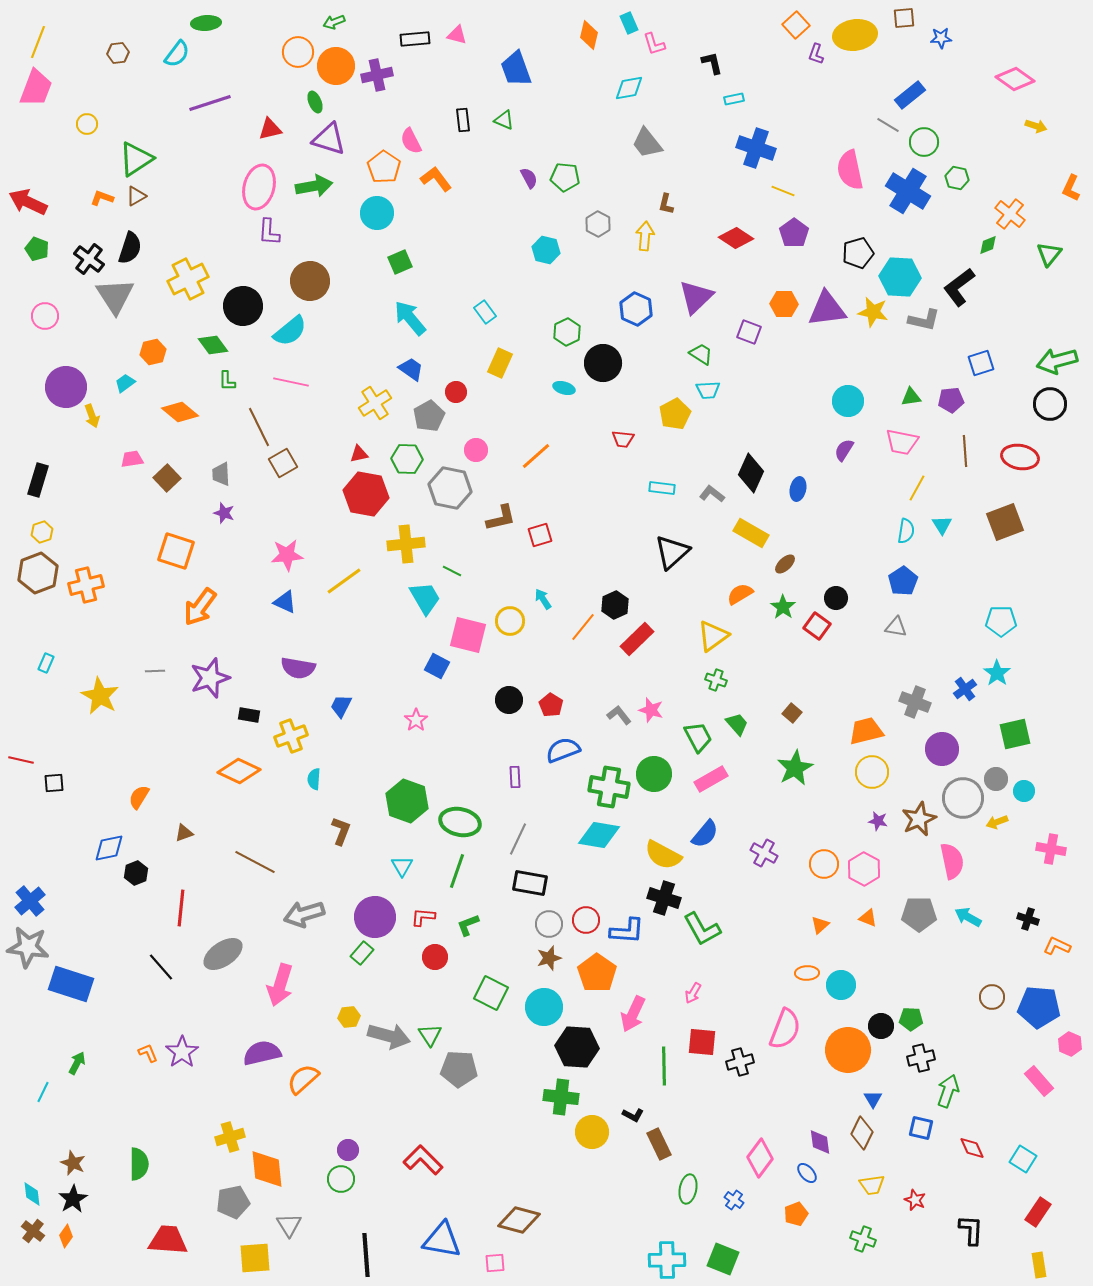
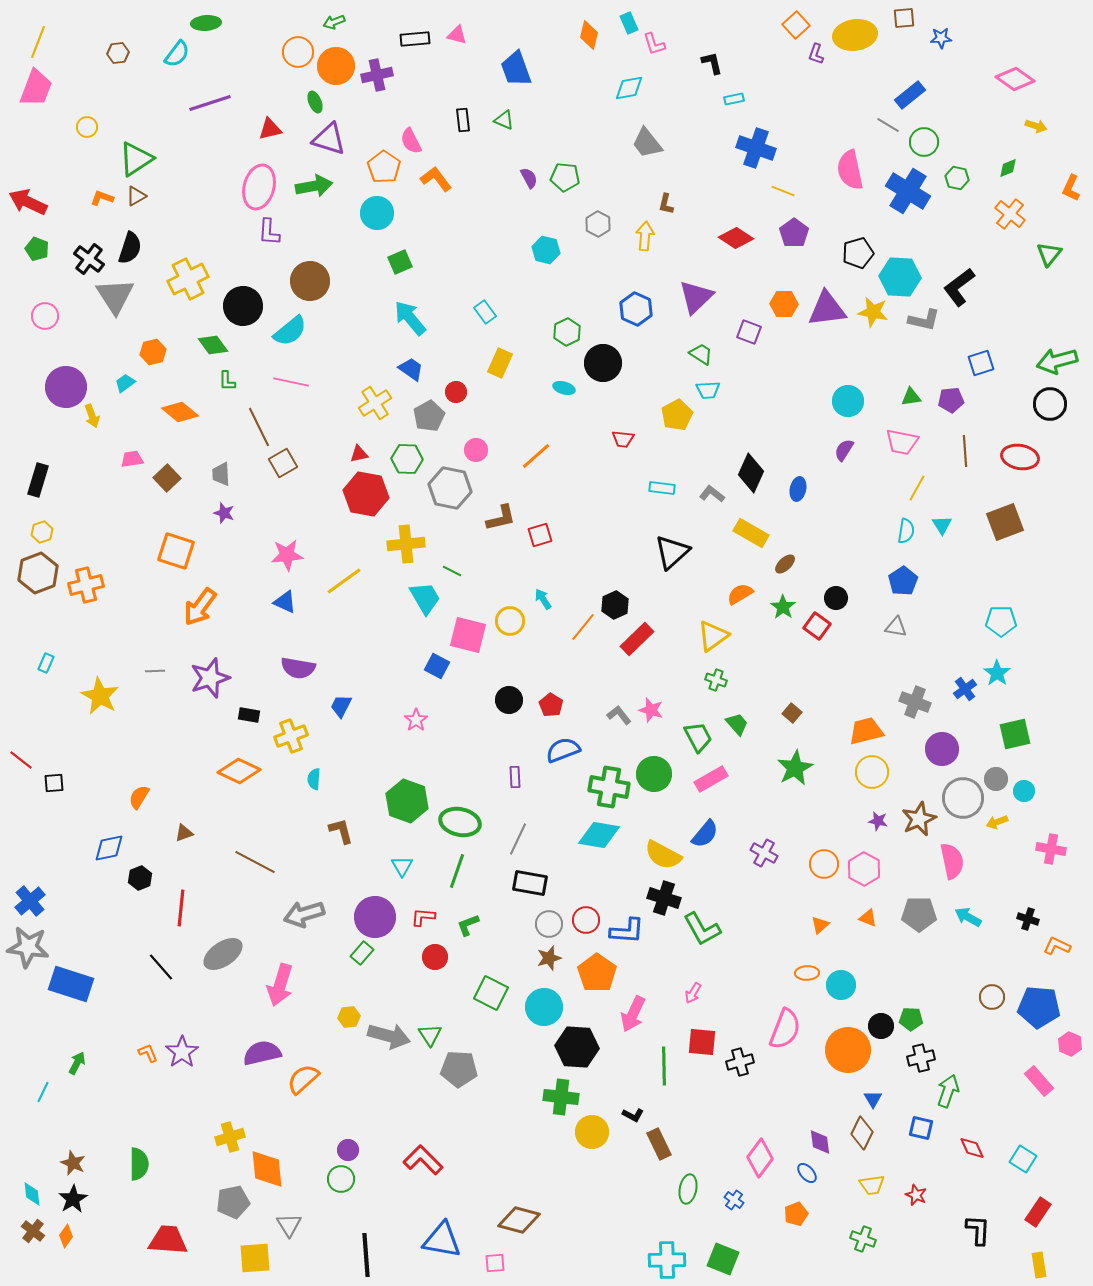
yellow circle at (87, 124): moved 3 px down
green diamond at (988, 245): moved 20 px right, 77 px up
yellow pentagon at (675, 414): moved 2 px right, 1 px down
red line at (21, 760): rotated 25 degrees clockwise
brown L-shape at (341, 831): rotated 36 degrees counterclockwise
black hexagon at (136, 873): moved 4 px right, 5 px down
red star at (915, 1200): moved 1 px right, 5 px up
black L-shape at (971, 1230): moved 7 px right
